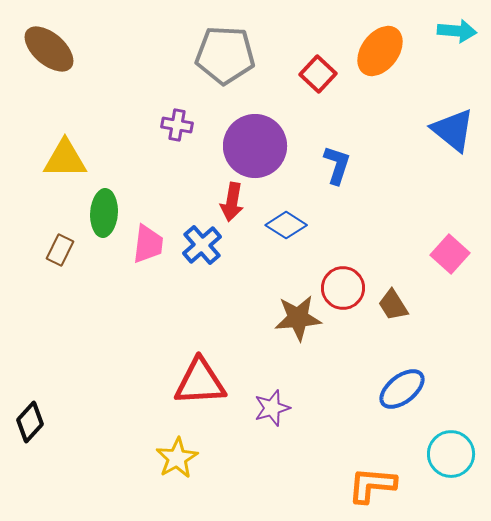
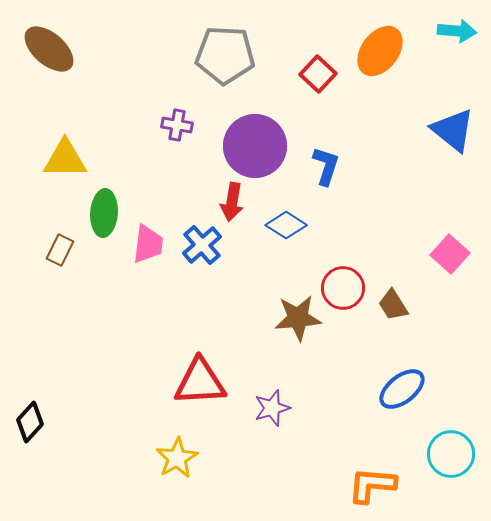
blue L-shape: moved 11 px left, 1 px down
